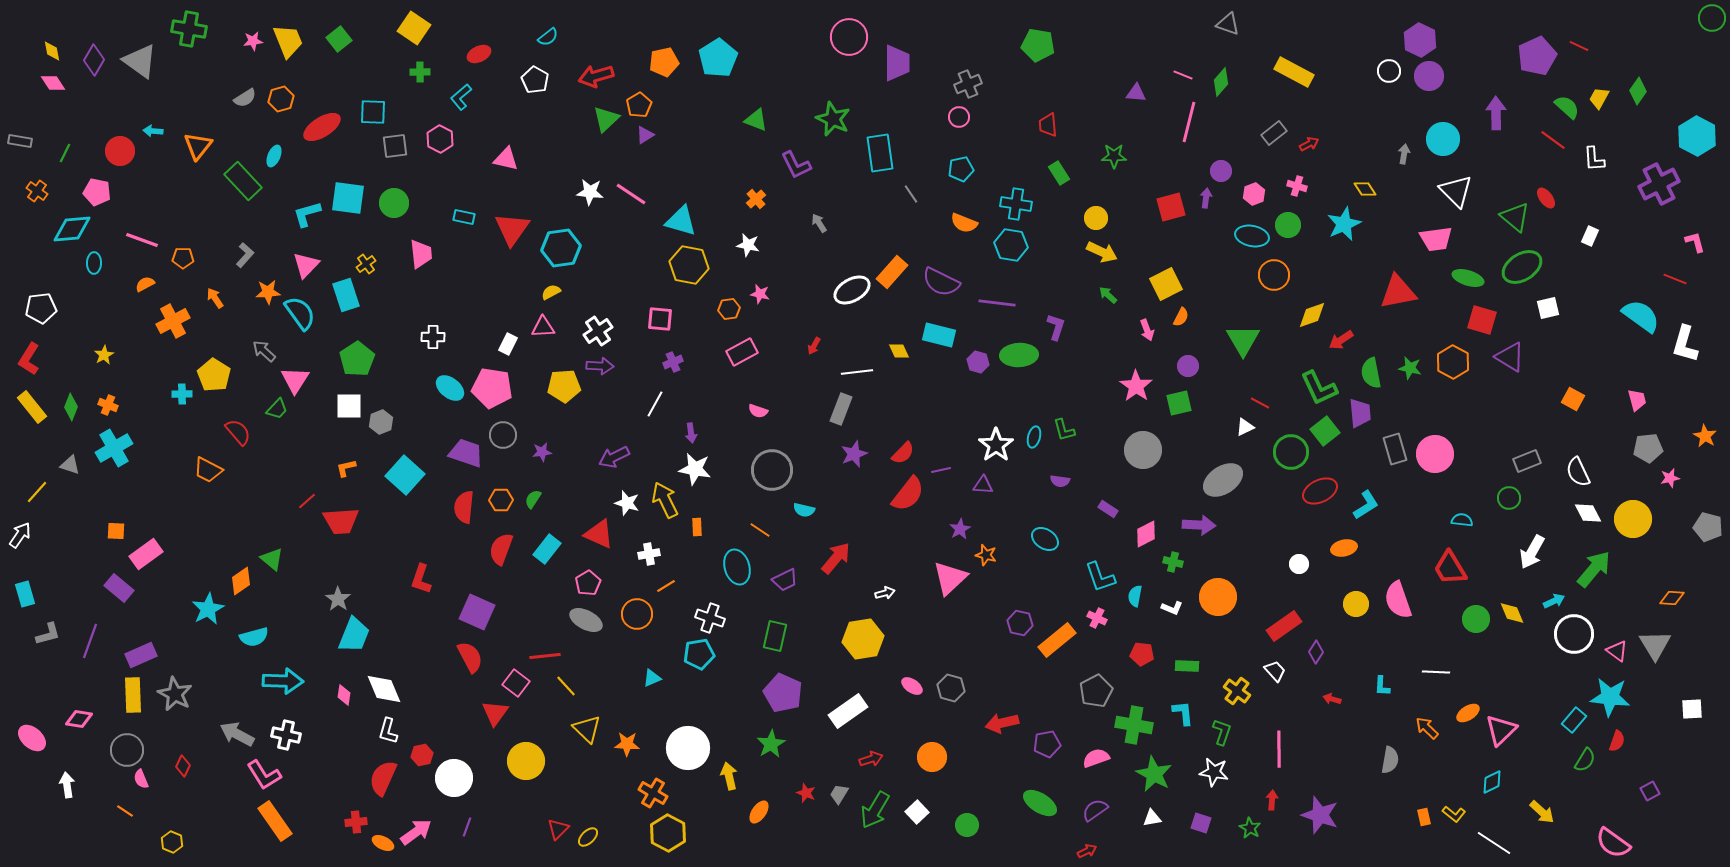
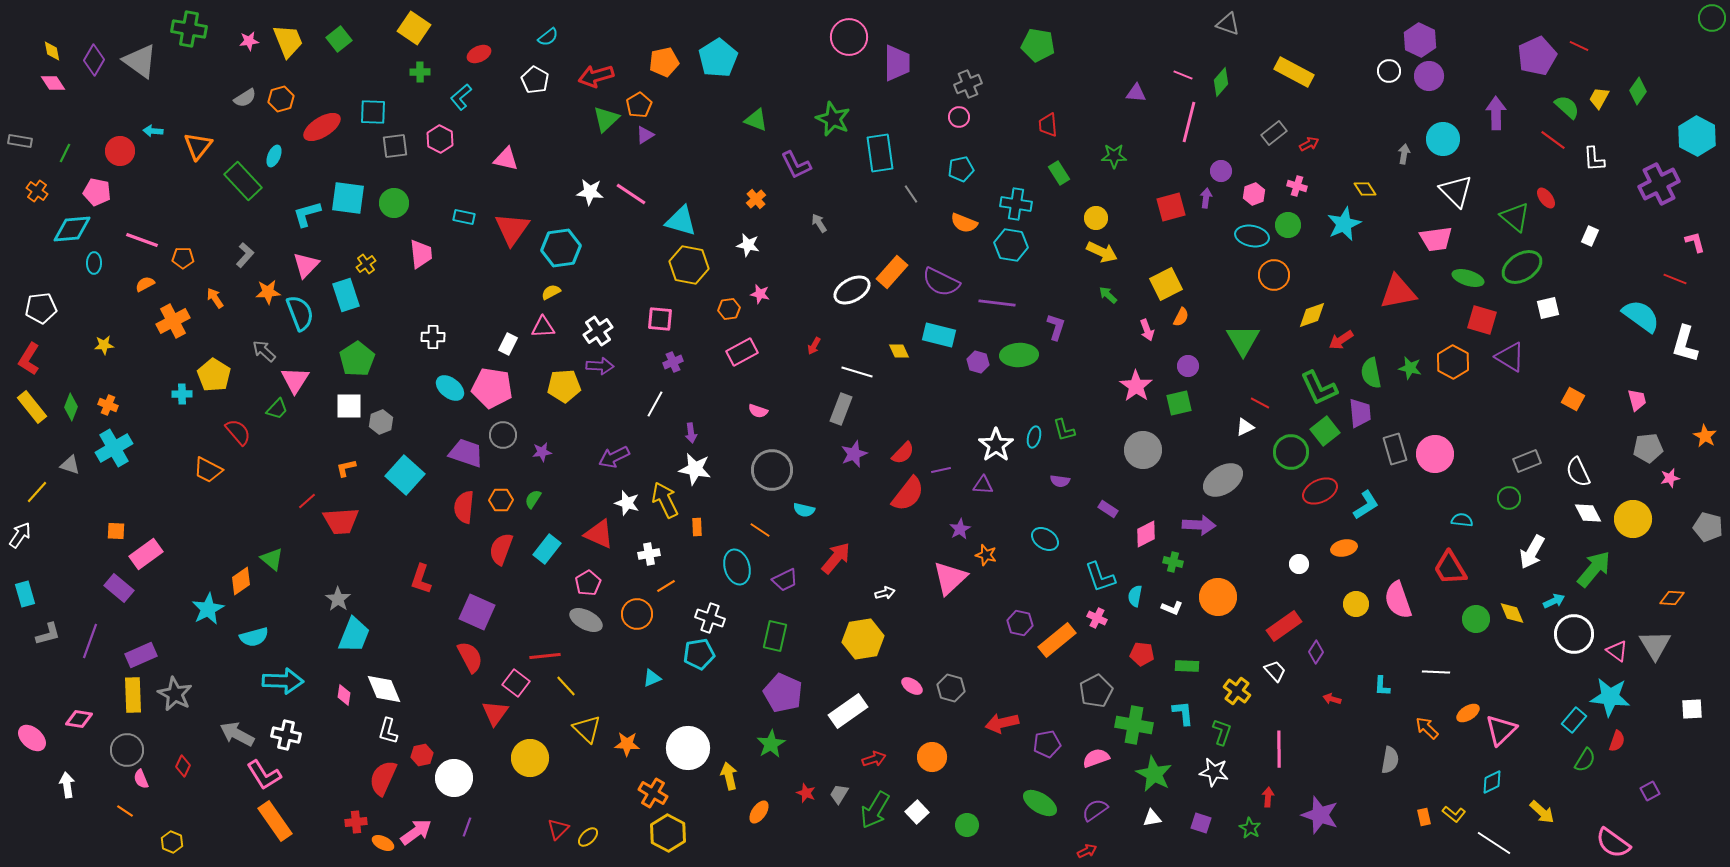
pink star at (253, 41): moved 4 px left
cyan semicircle at (300, 313): rotated 15 degrees clockwise
yellow star at (104, 355): moved 10 px up; rotated 24 degrees clockwise
white line at (857, 372): rotated 24 degrees clockwise
red arrow at (871, 759): moved 3 px right
yellow circle at (526, 761): moved 4 px right, 3 px up
red arrow at (1272, 800): moved 4 px left, 3 px up
